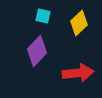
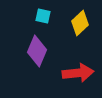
yellow diamond: moved 1 px right
purple diamond: rotated 20 degrees counterclockwise
